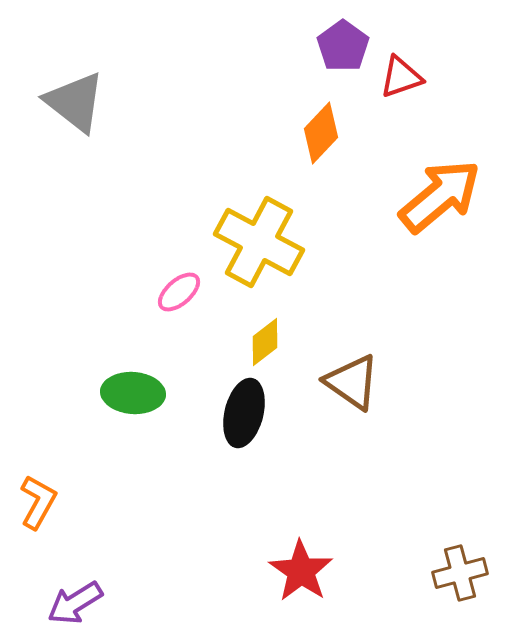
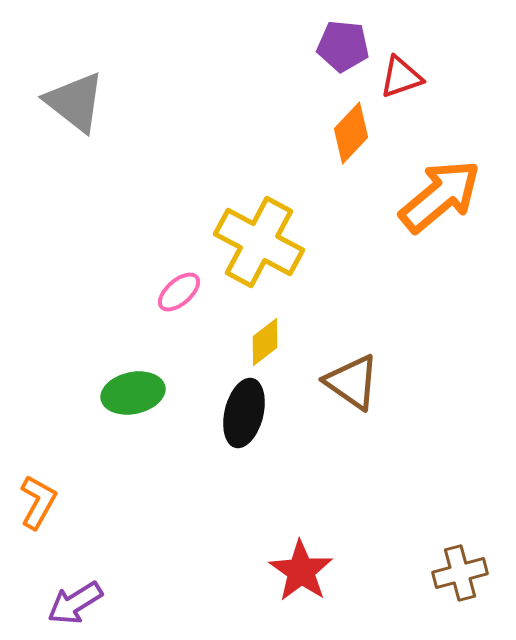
purple pentagon: rotated 30 degrees counterclockwise
orange diamond: moved 30 px right
green ellipse: rotated 16 degrees counterclockwise
